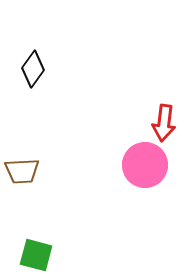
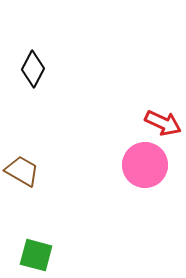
black diamond: rotated 9 degrees counterclockwise
red arrow: moved 1 px left; rotated 72 degrees counterclockwise
brown trapezoid: rotated 147 degrees counterclockwise
